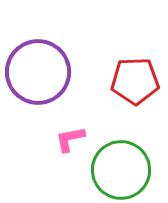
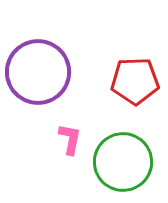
pink L-shape: rotated 112 degrees clockwise
green circle: moved 2 px right, 8 px up
